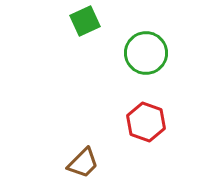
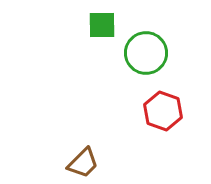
green square: moved 17 px right, 4 px down; rotated 24 degrees clockwise
red hexagon: moved 17 px right, 11 px up
